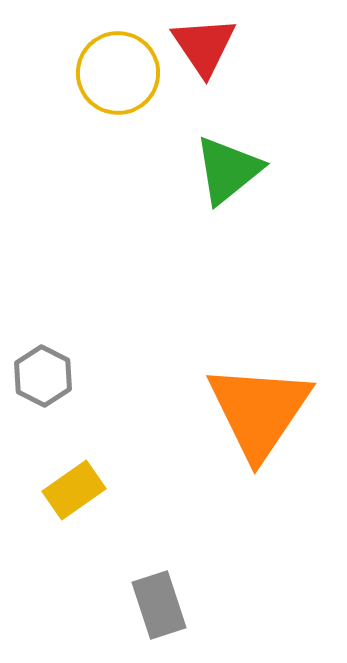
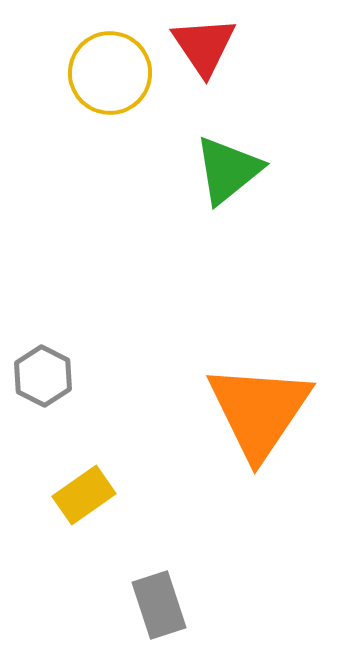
yellow circle: moved 8 px left
yellow rectangle: moved 10 px right, 5 px down
